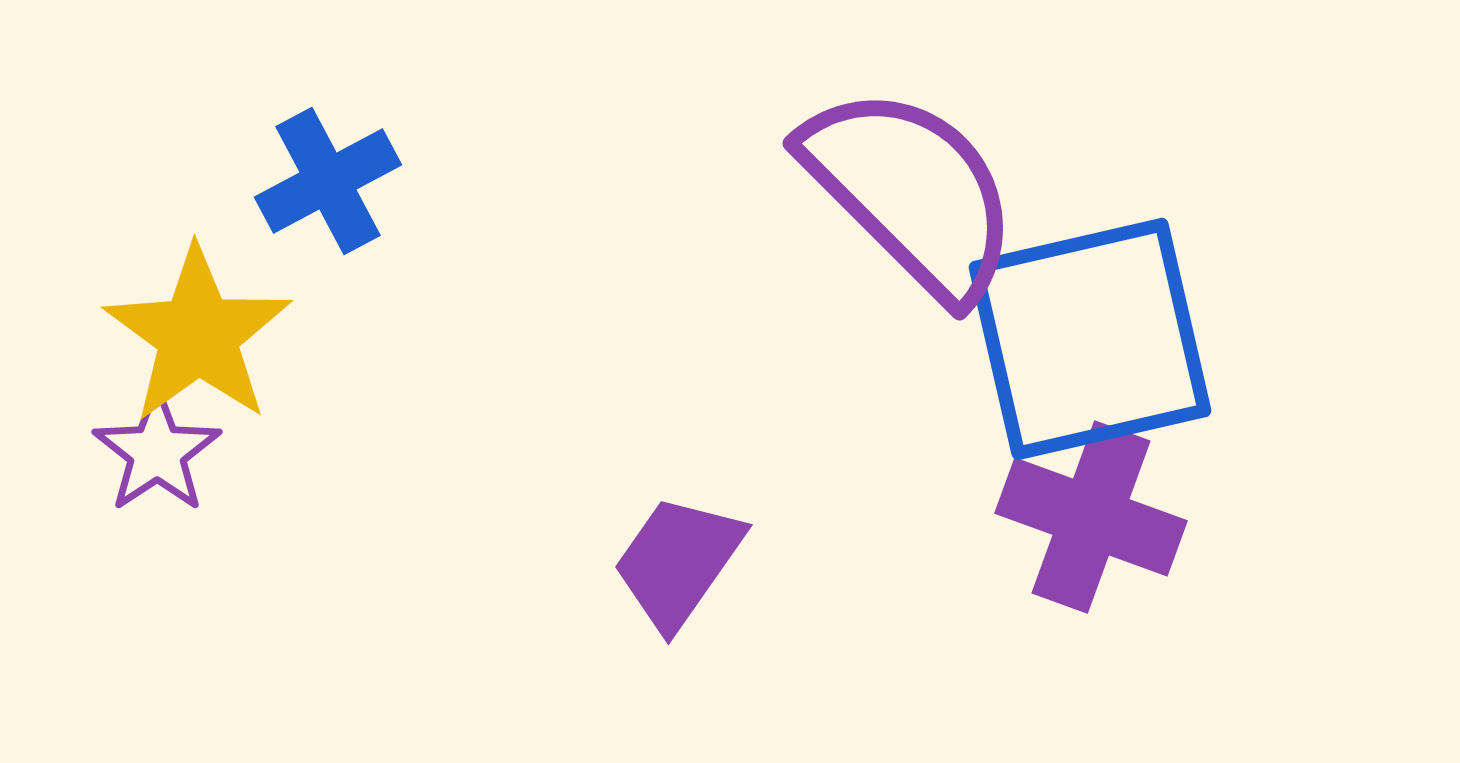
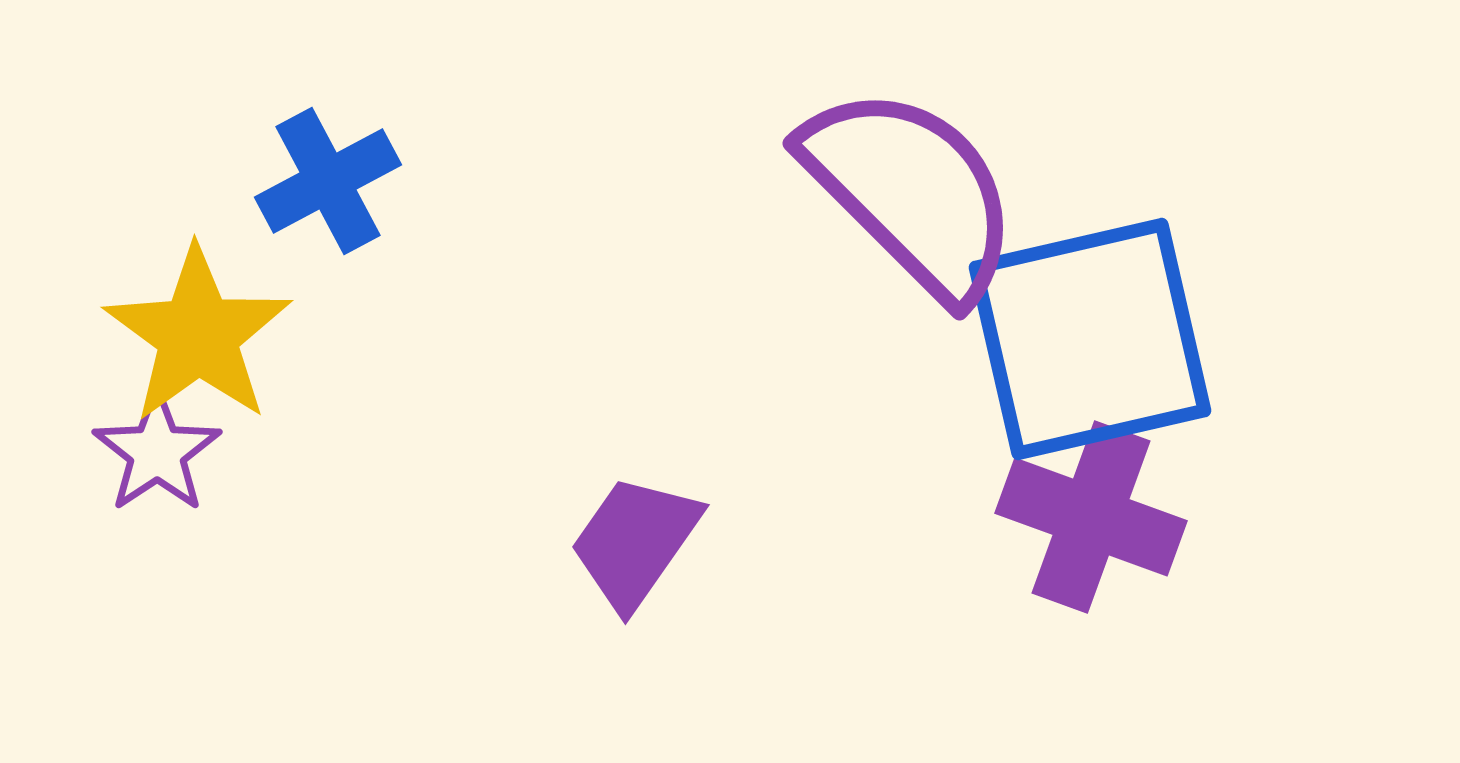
purple trapezoid: moved 43 px left, 20 px up
